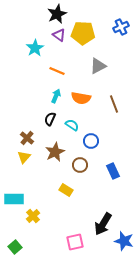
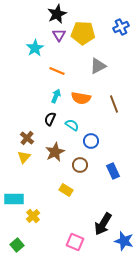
purple triangle: rotated 24 degrees clockwise
pink square: rotated 36 degrees clockwise
green square: moved 2 px right, 2 px up
